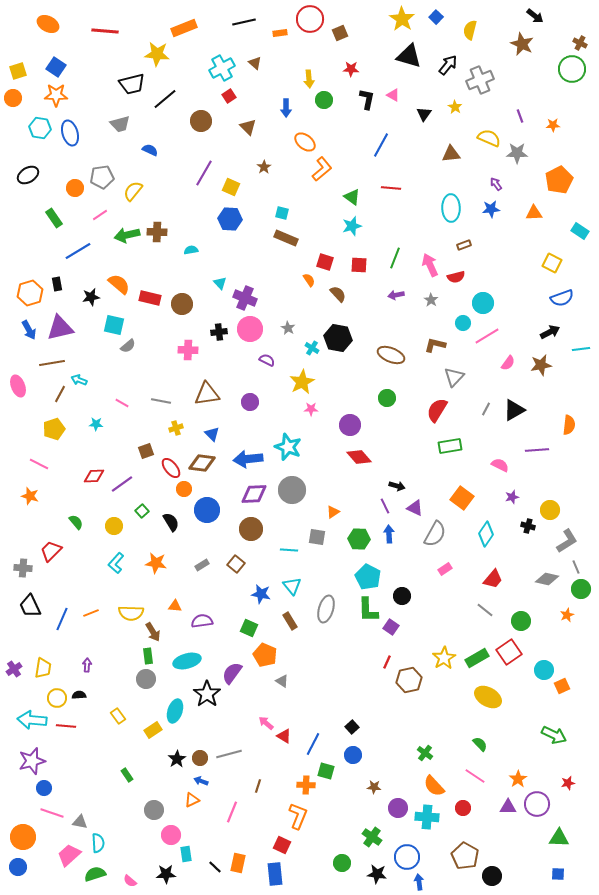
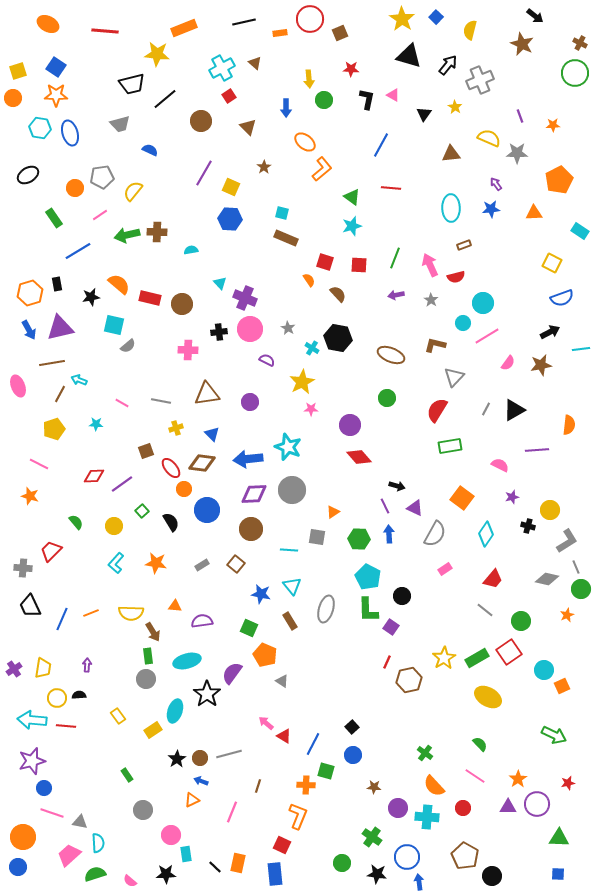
green circle at (572, 69): moved 3 px right, 4 px down
gray circle at (154, 810): moved 11 px left
